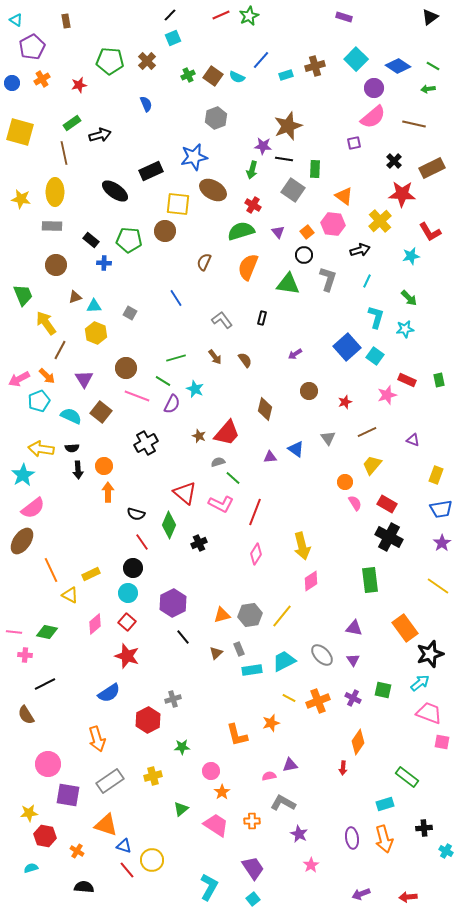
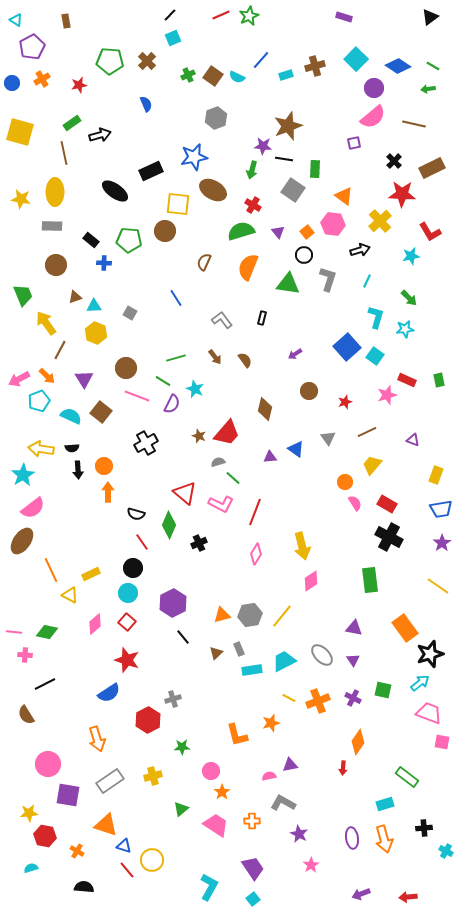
red star at (127, 656): moved 4 px down
